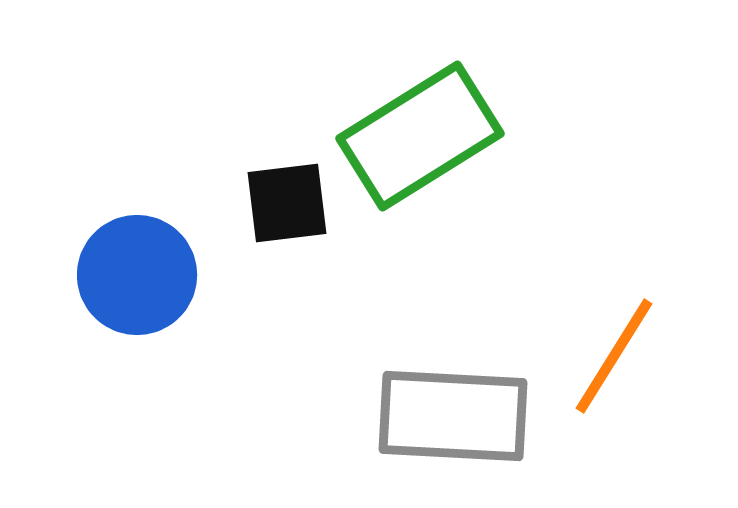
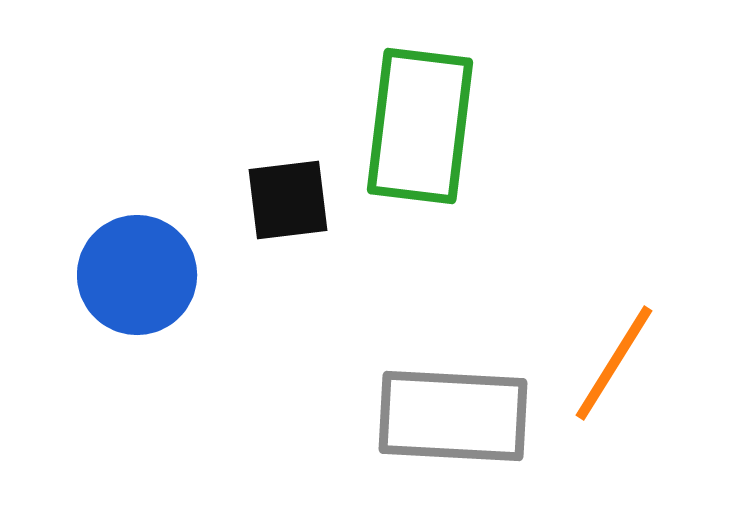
green rectangle: moved 10 px up; rotated 51 degrees counterclockwise
black square: moved 1 px right, 3 px up
orange line: moved 7 px down
